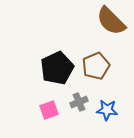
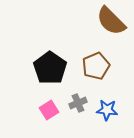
black pentagon: moved 7 px left; rotated 12 degrees counterclockwise
gray cross: moved 1 px left, 1 px down
pink square: rotated 12 degrees counterclockwise
